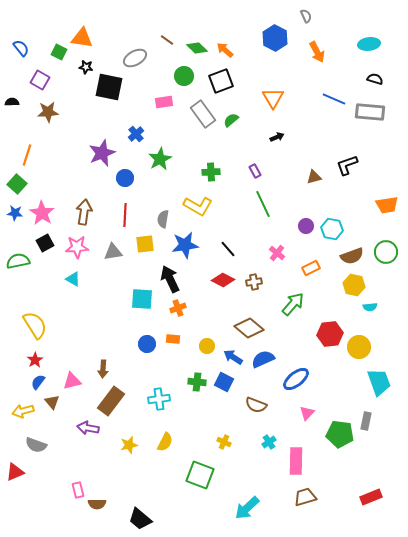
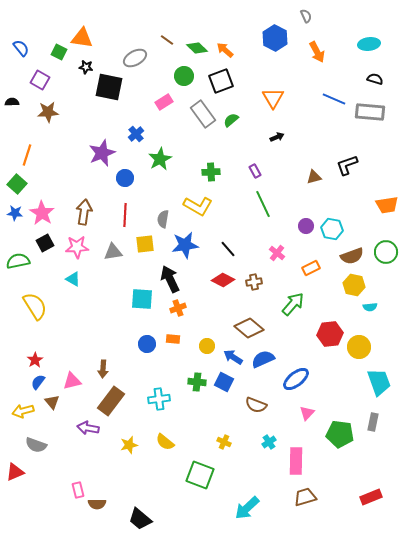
pink rectangle at (164, 102): rotated 24 degrees counterclockwise
yellow semicircle at (35, 325): moved 19 px up
gray rectangle at (366, 421): moved 7 px right, 1 px down
yellow semicircle at (165, 442): rotated 102 degrees clockwise
